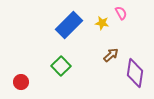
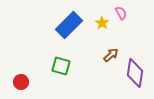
yellow star: rotated 24 degrees clockwise
green square: rotated 30 degrees counterclockwise
